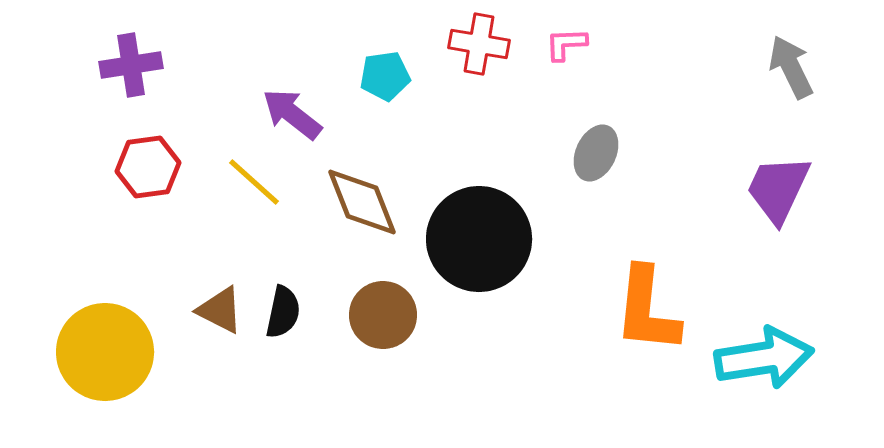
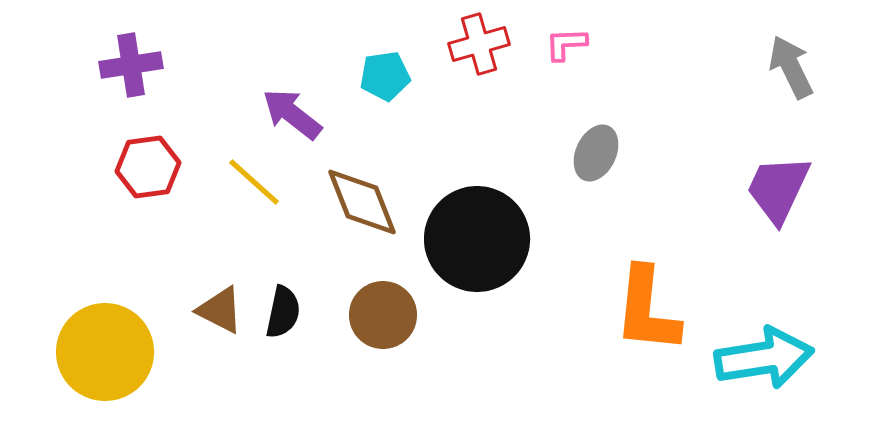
red cross: rotated 26 degrees counterclockwise
black circle: moved 2 px left
